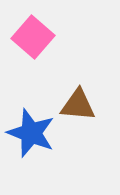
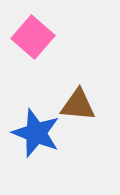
blue star: moved 5 px right
